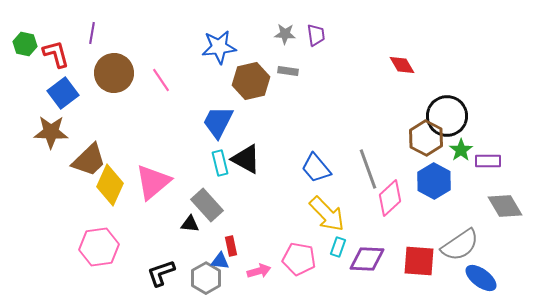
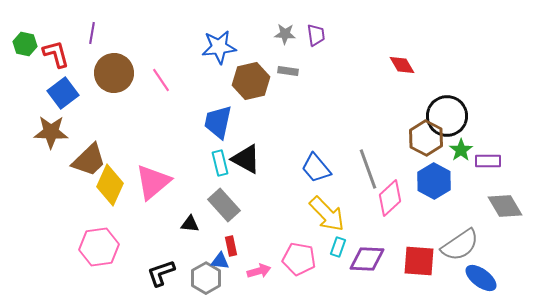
blue trapezoid at (218, 122): rotated 15 degrees counterclockwise
gray rectangle at (207, 205): moved 17 px right
